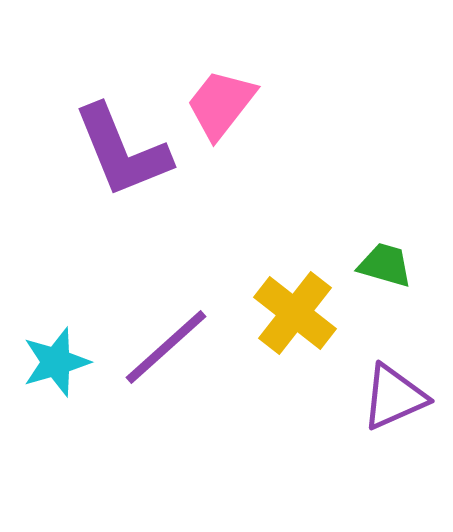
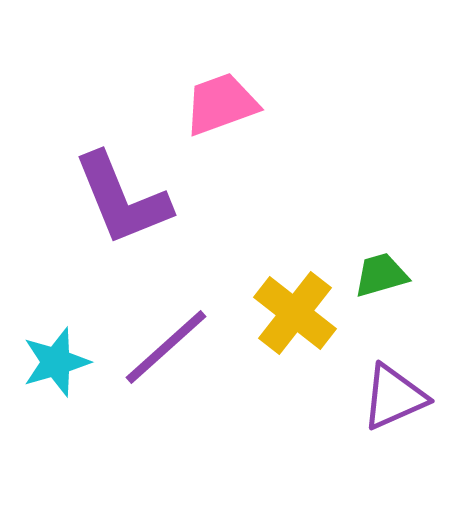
pink trapezoid: rotated 32 degrees clockwise
purple L-shape: moved 48 px down
green trapezoid: moved 4 px left, 10 px down; rotated 32 degrees counterclockwise
